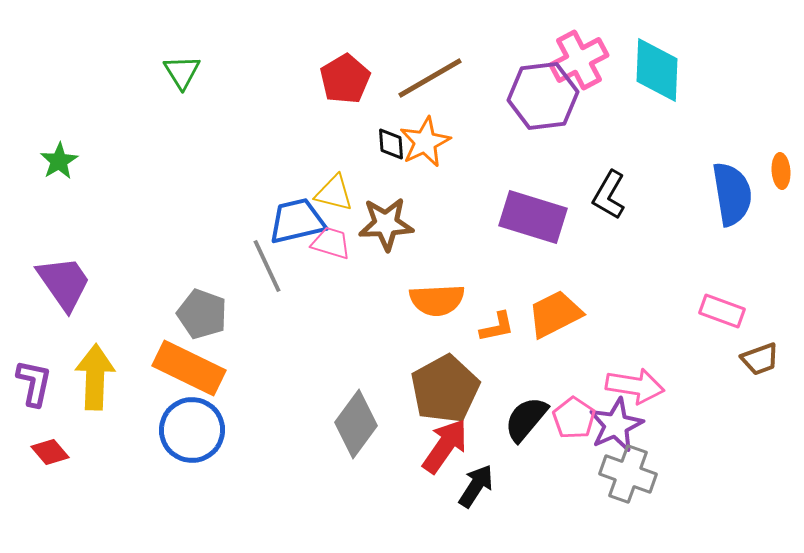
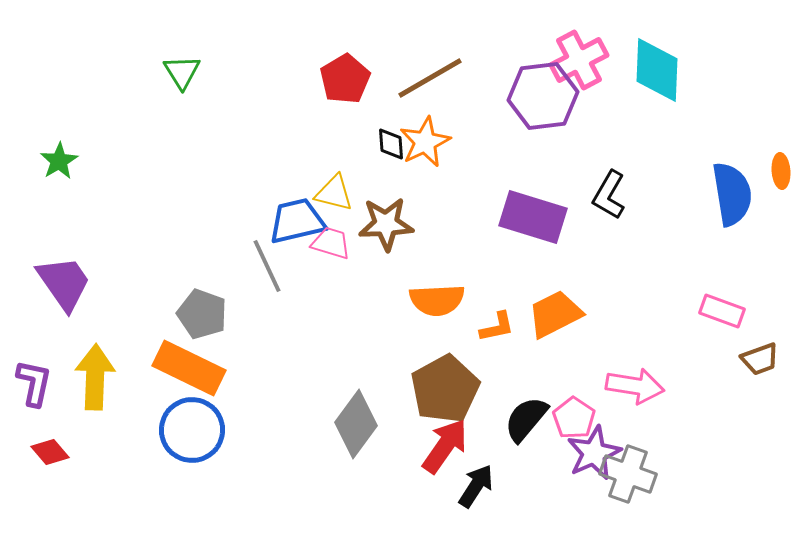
purple star: moved 22 px left, 28 px down
